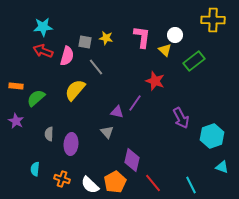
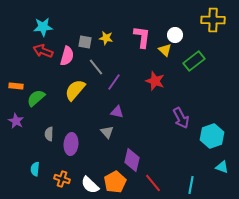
purple line: moved 21 px left, 21 px up
cyan line: rotated 36 degrees clockwise
